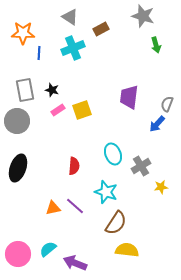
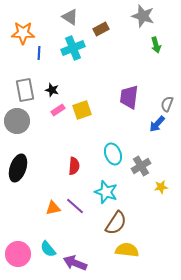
cyan semicircle: rotated 90 degrees counterclockwise
